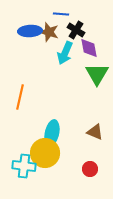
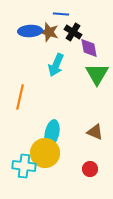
black cross: moved 3 px left, 2 px down
cyan arrow: moved 9 px left, 12 px down
